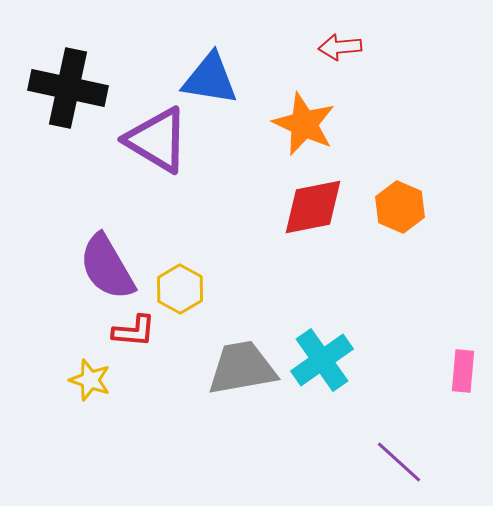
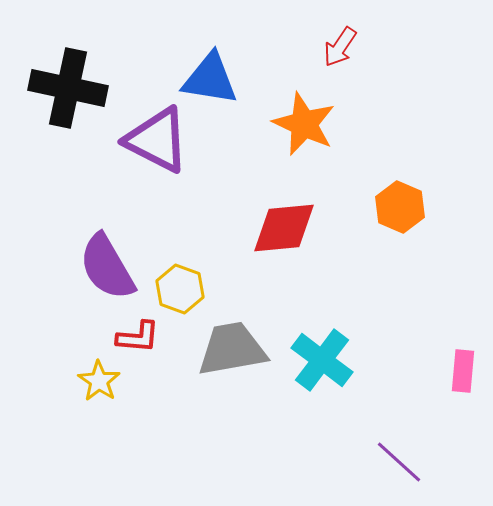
red arrow: rotated 51 degrees counterclockwise
purple triangle: rotated 4 degrees counterclockwise
red diamond: moved 29 px left, 21 px down; rotated 6 degrees clockwise
yellow hexagon: rotated 9 degrees counterclockwise
red L-shape: moved 4 px right, 6 px down
cyan cross: rotated 18 degrees counterclockwise
gray trapezoid: moved 10 px left, 19 px up
yellow star: moved 9 px right, 1 px down; rotated 15 degrees clockwise
